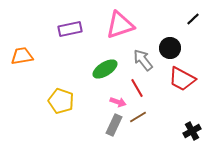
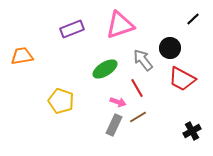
purple rectangle: moved 2 px right; rotated 10 degrees counterclockwise
